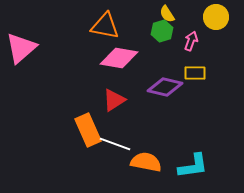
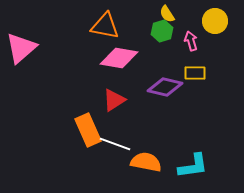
yellow circle: moved 1 px left, 4 px down
pink arrow: rotated 36 degrees counterclockwise
